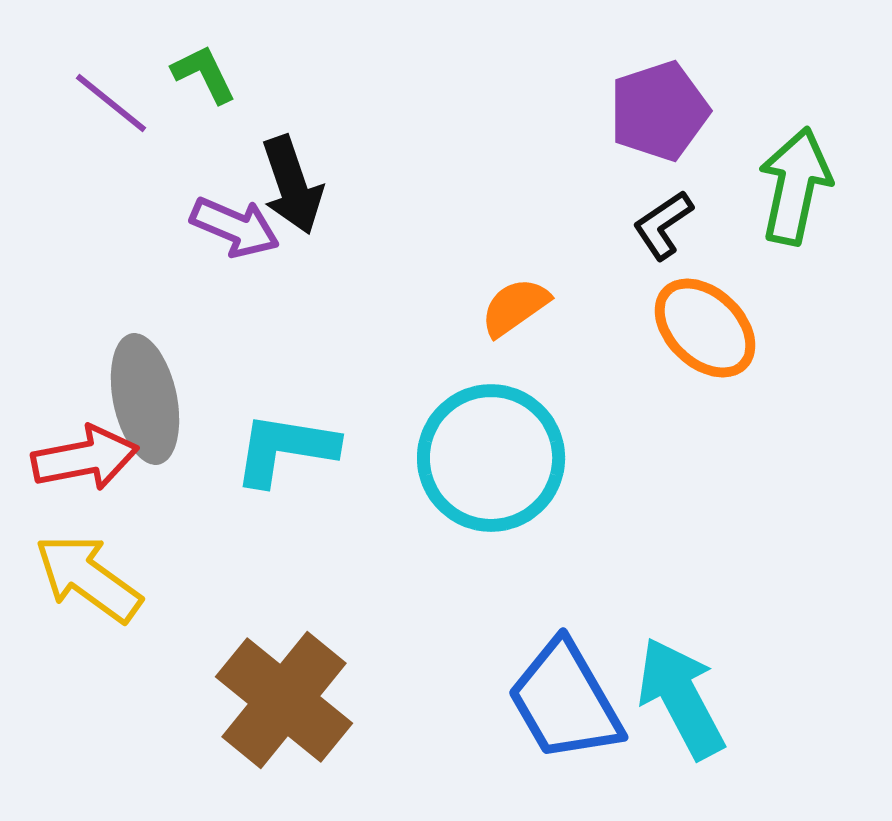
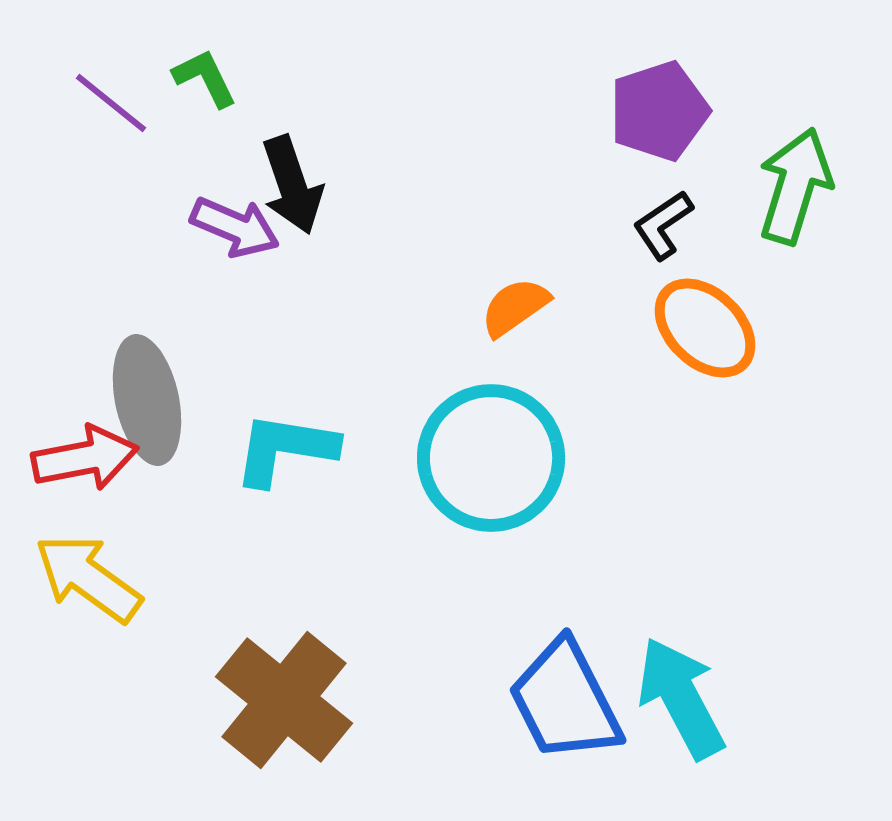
green L-shape: moved 1 px right, 4 px down
green arrow: rotated 5 degrees clockwise
gray ellipse: moved 2 px right, 1 px down
blue trapezoid: rotated 3 degrees clockwise
